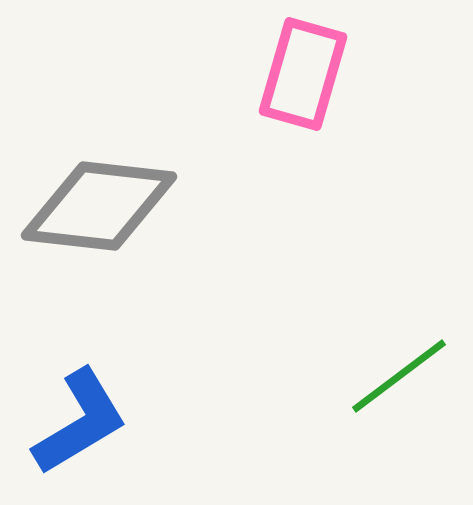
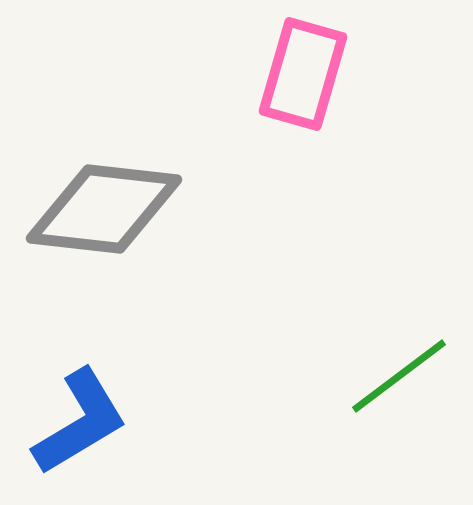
gray diamond: moved 5 px right, 3 px down
